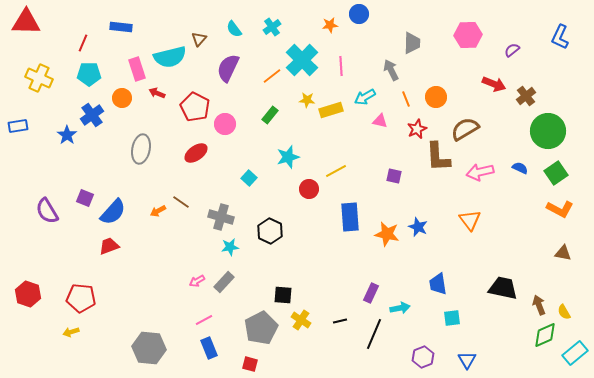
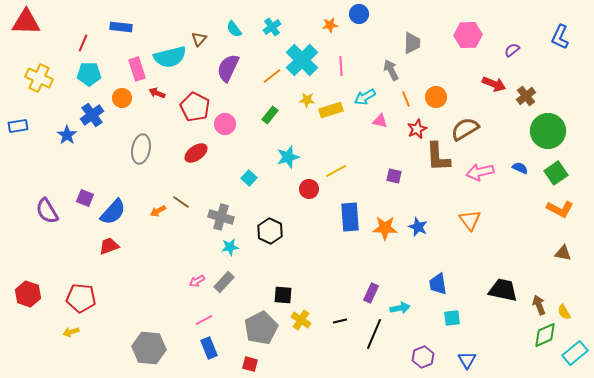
orange star at (387, 234): moved 2 px left, 6 px up; rotated 10 degrees counterclockwise
black trapezoid at (503, 288): moved 2 px down
